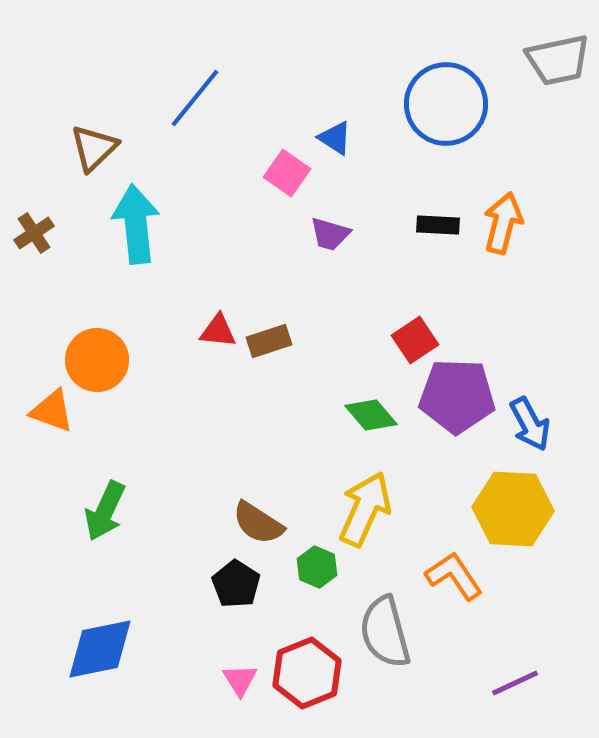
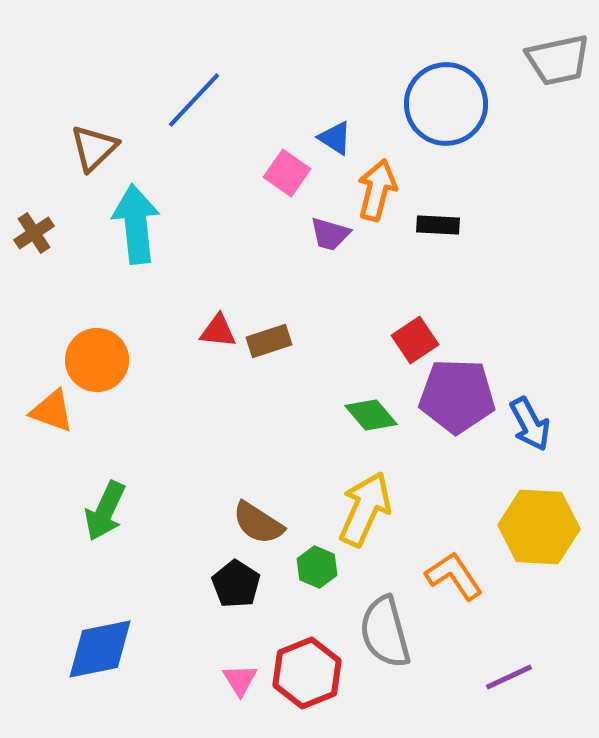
blue line: moved 1 px left, 2 px down; rotated 4 degrees clockwise
orange arrow: moved 126 px left, 33 px up
yellow hexagon: moved 26 px right, 18 px down
purple line: moved 6 px left, 6 px up
